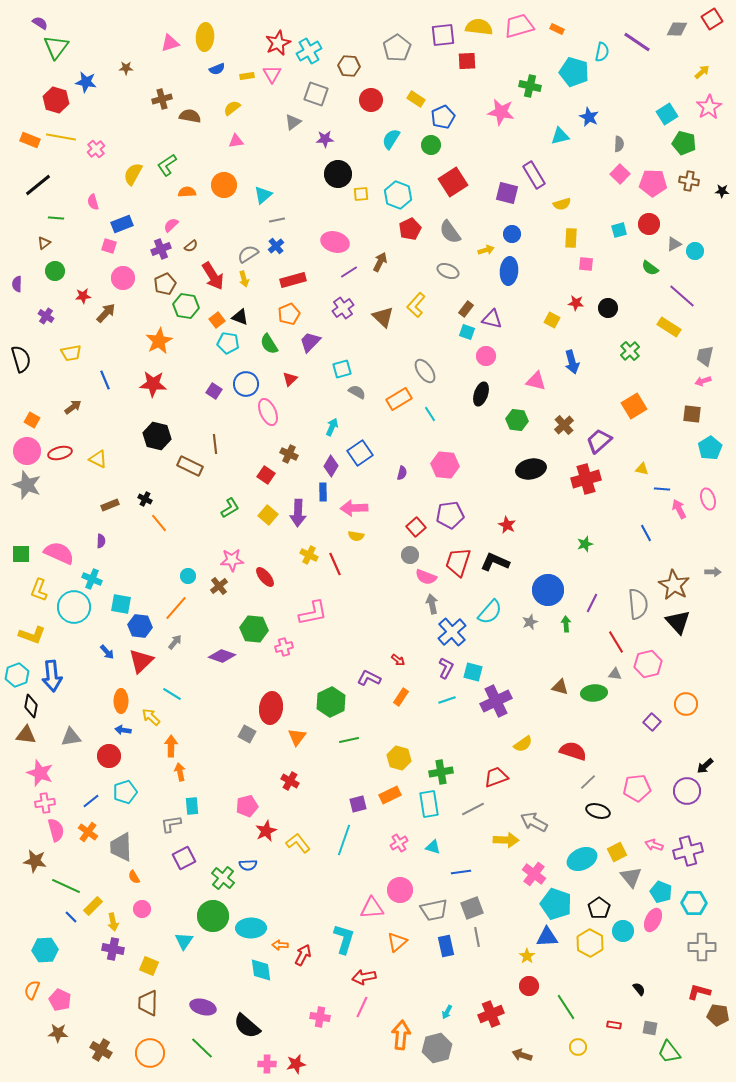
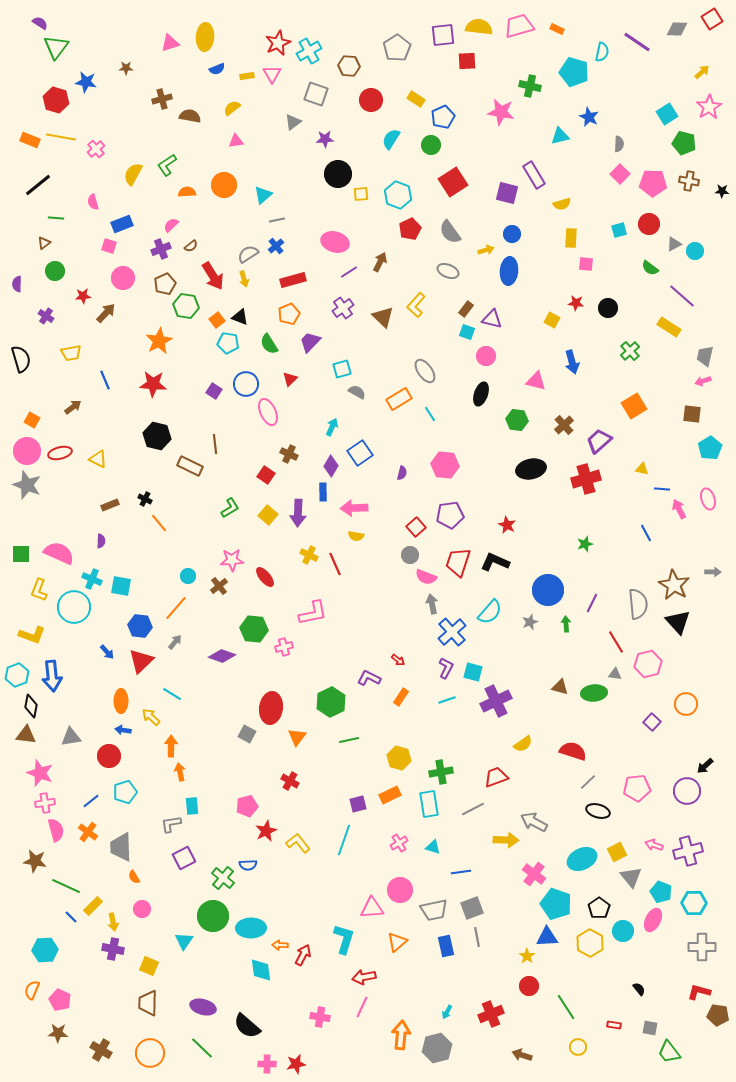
cyan square at (121, 604): moved 18 px up
